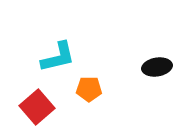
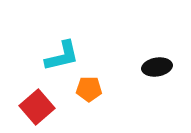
cyan L-shape: moved 4 px right, 1 px up
